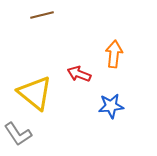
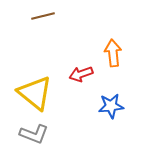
brown line: moved 1 px right, 1 px down
orange arrow: moved 1 px left, 1 px up; rotated 12 degrees counterclockwise
red arrow: moved 2 px right; rotated 40 degrees counterclockwise
gray L-shape: moved 16 px right; rotated 36 degrees counterclockwise
